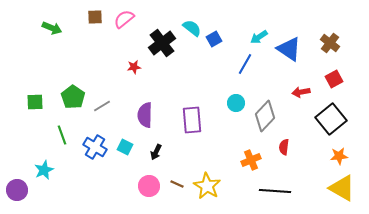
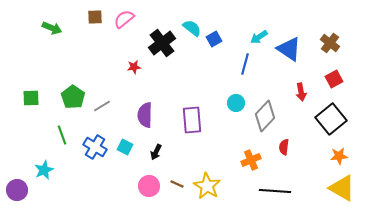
blue line: rotated 15 degrees counterclockwise
red arrow: rotated 90 degrees counterclockwise
green square: moved 4 px left, 4 px up
